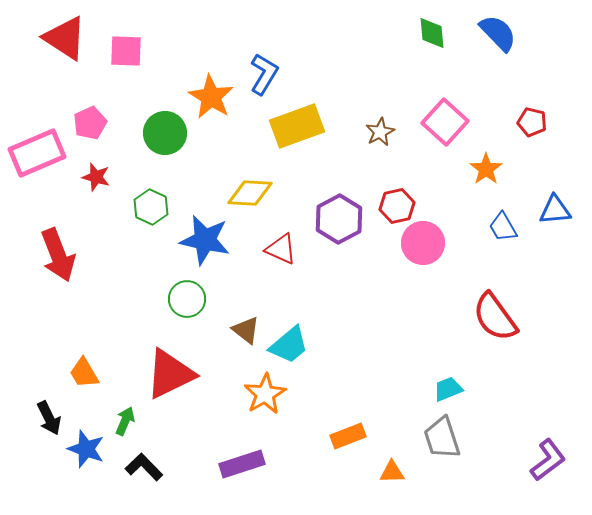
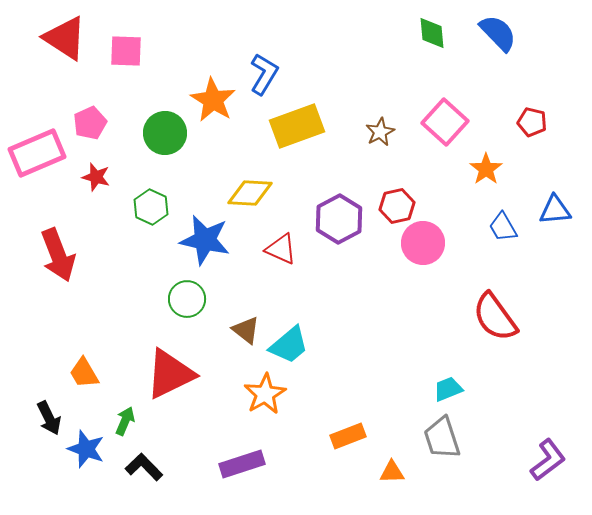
orange star at (211, 97): moved 2 px right, 3 px down
